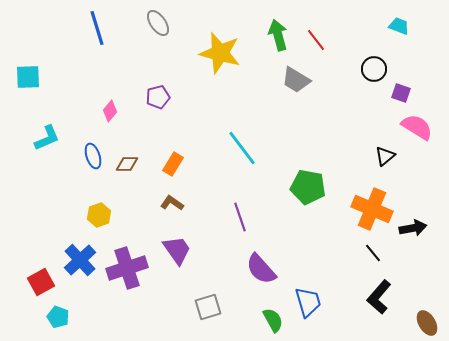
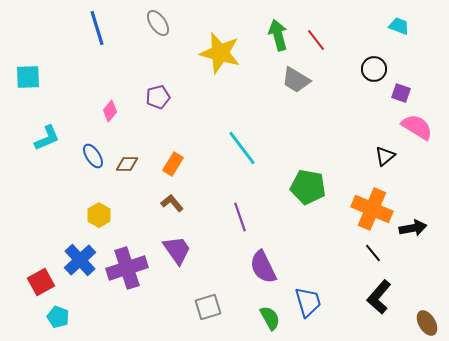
blue ellipse: rotated 15 degrees counterclockwise
brown L-shape: rotated 15 degrees clockwise
yellow hexagon: rotated 10 degrees counterclockwise
purple semicircle: moved 2 px right, 2 px up; rotated 16 degrees clockwise
green semicircle: moved 3 px left, 2 px up
